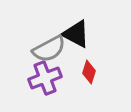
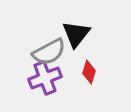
black triangle: rotated 40 degrees clockwise
gray semicircle: moved 3 px down
